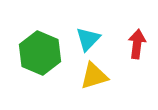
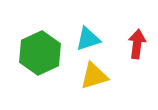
cyan triangle: rotated 28 degrees clockwise
green hexagon: rotated 12 degrees clockwise
